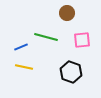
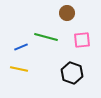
yellow line: moved 5 px left, 2 px down
black hexagon: moved 1 px right, 1 px down
